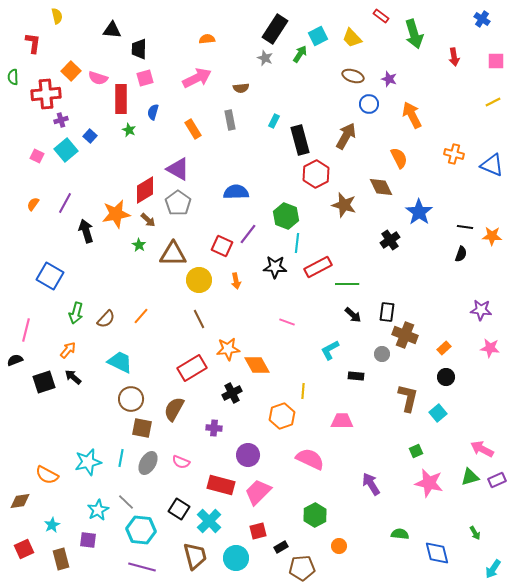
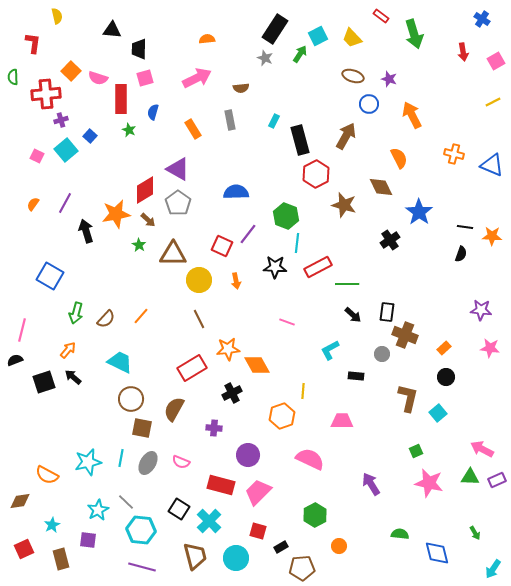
red arrow at (454, 57): moved 9 px right, 5 px up
pink square at (496, 61): rotated 30 degrees counterclockwise
pink line at (26, 330): moved 4 px left
green triangle at (470, 477): rotated 18 degrees clockwise
red square at (258, 531): rotated 30 degrees clockwise
